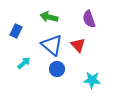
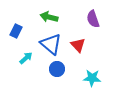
purple semicircle: moved 4 px right
blue triangle: moved 1 px left, 1 px up
cyan arrow: moved 2 px right, 5 px up
cyan star: moved 2 px up
